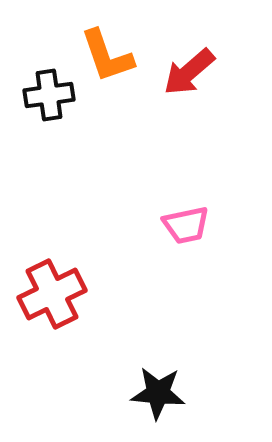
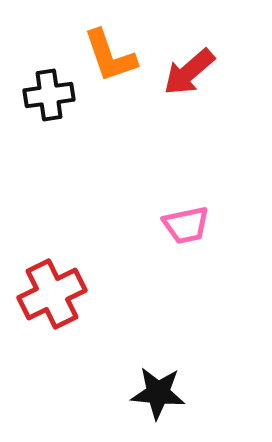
orange L-shape: moved 3 px right
